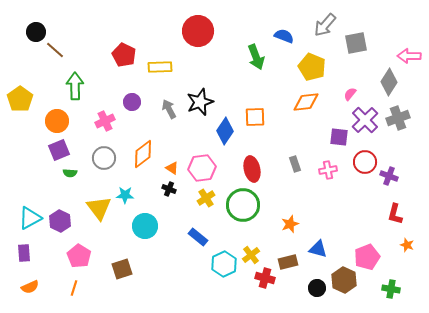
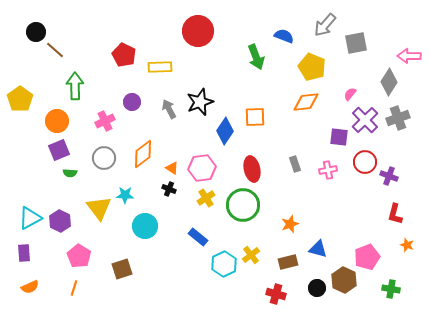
red cross at (265, 278): moved 11 px right, 16 px down
